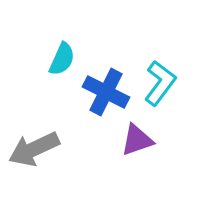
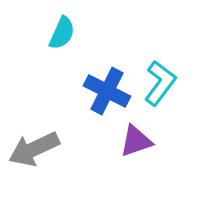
cyan semicircle: moved 26 px up
blue cross: moved 1 px right, 1 px up
purple triangle: moved 1 px left, 1 px down
